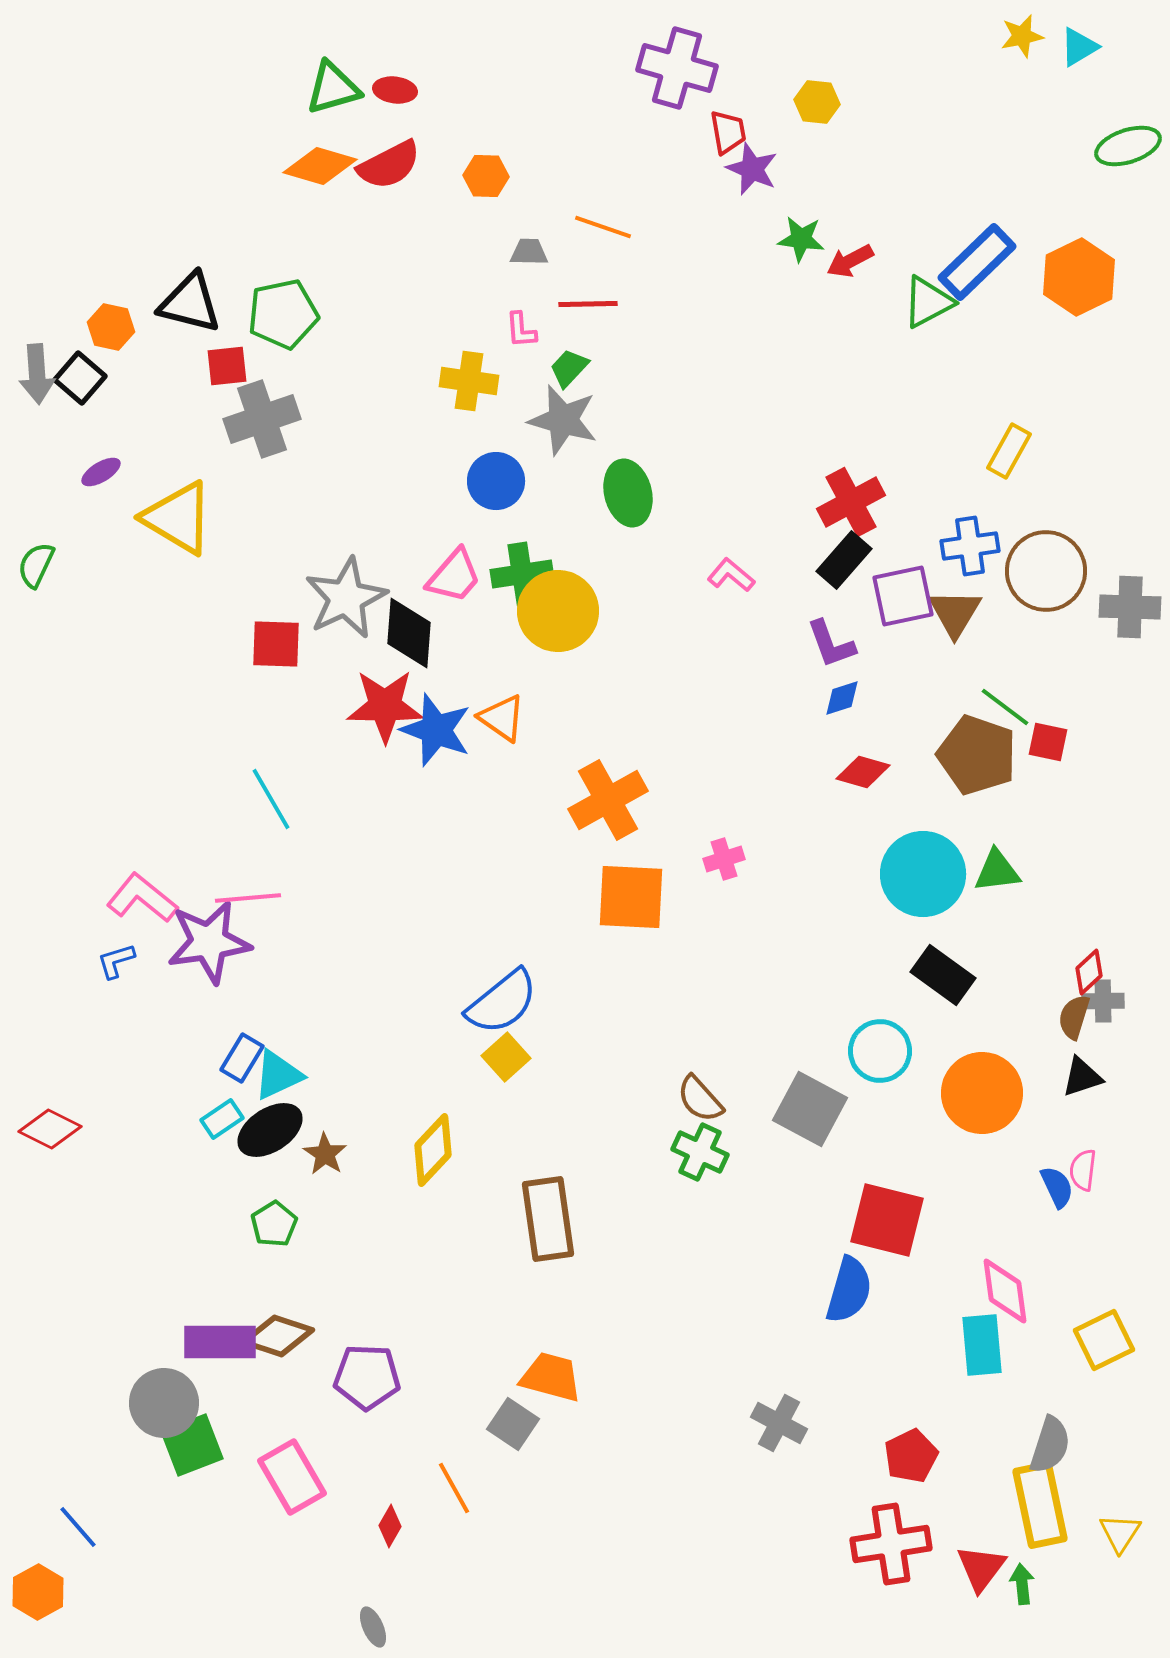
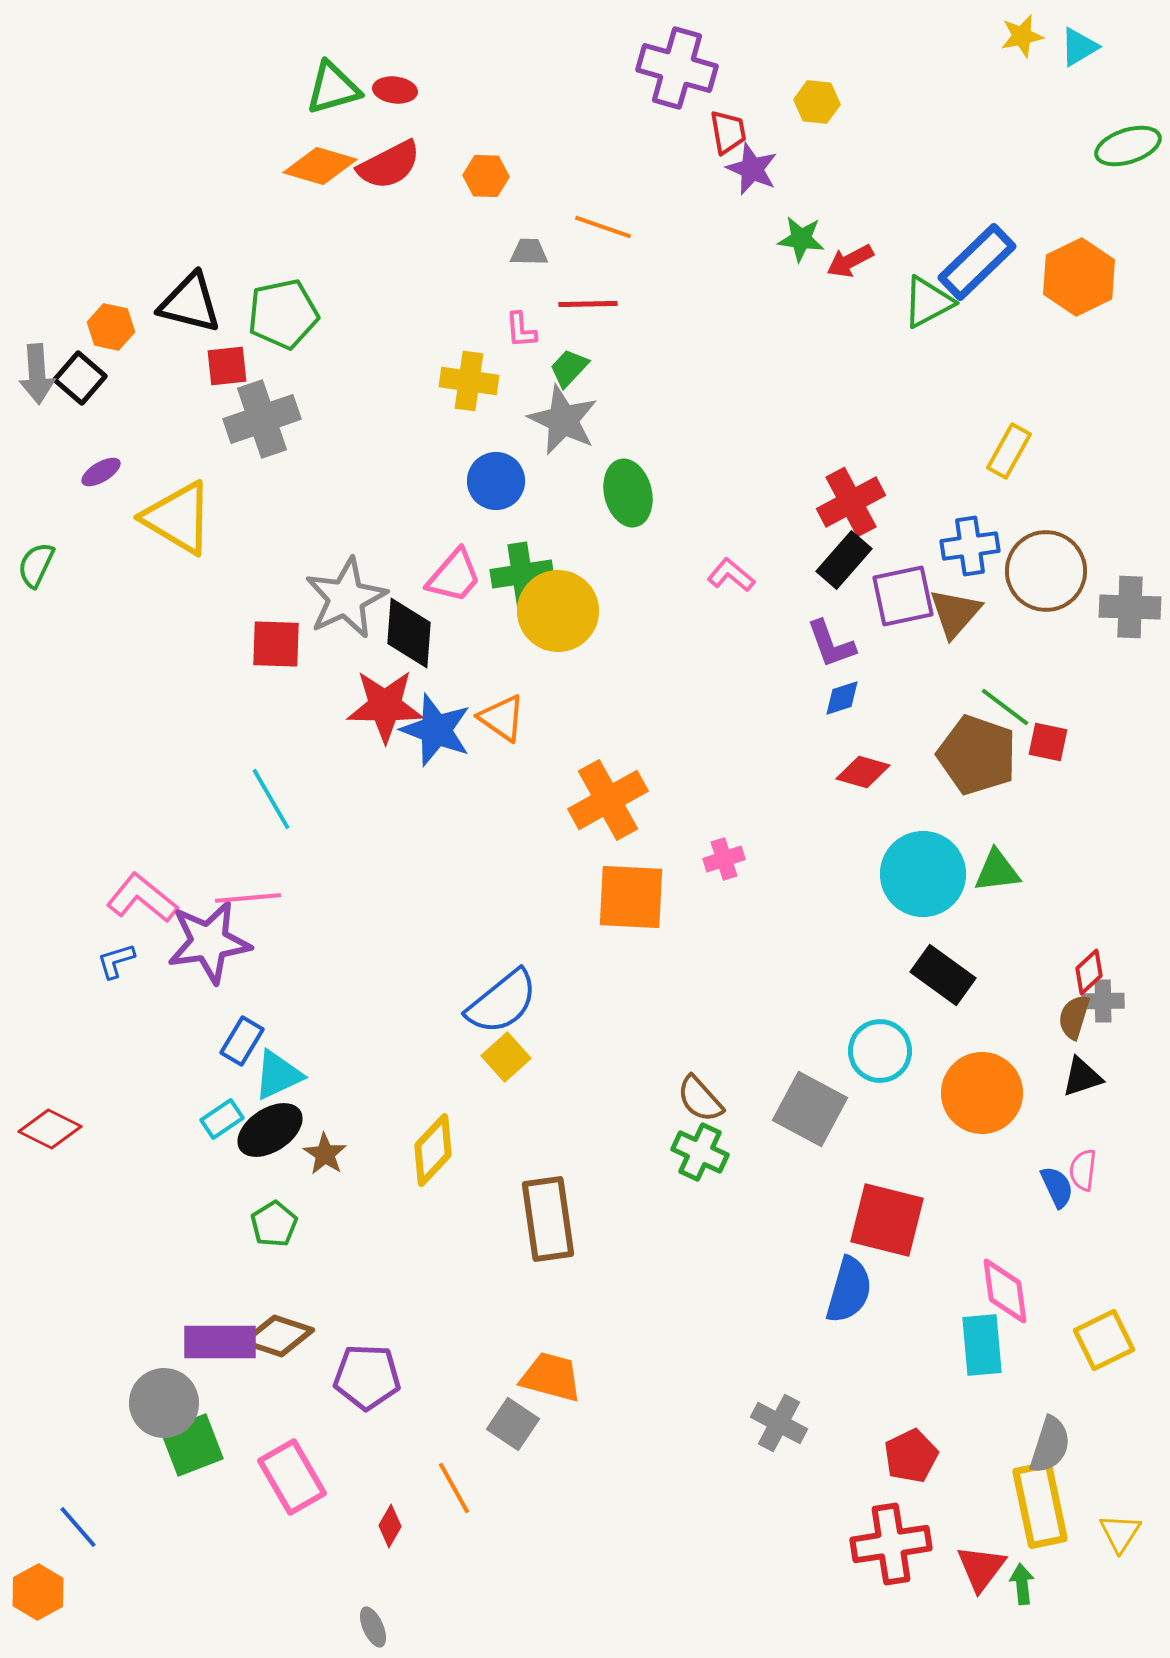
gray star at (563, 420): rotated 10 degrees clockwise
brown triangle at (955, 613): rotated 10 degrees clockwise
blue rectangle at (242, 1058): moved 17 px up
